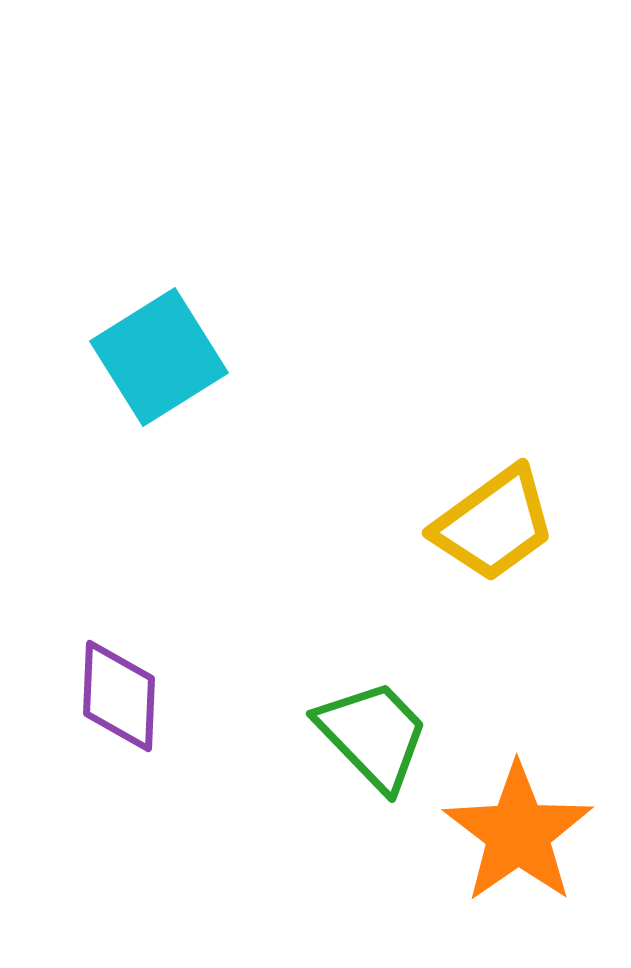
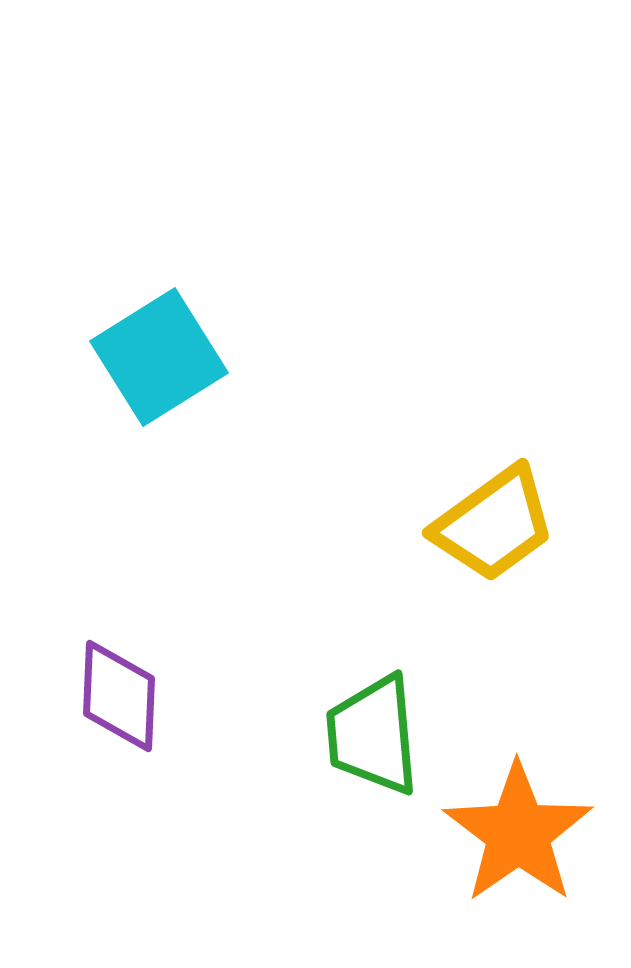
green trapezoid: rotated 141 degrees counterclockwise
